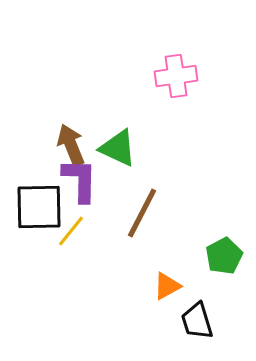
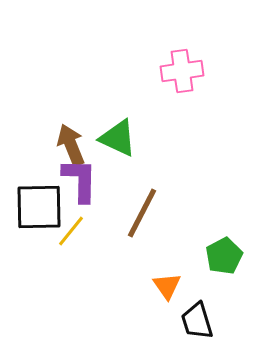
pink cross: moved 6 px right, 5 px up
green triangle: moved 10 px up
orange triangle: rotated 36 degrees counterclockwise
